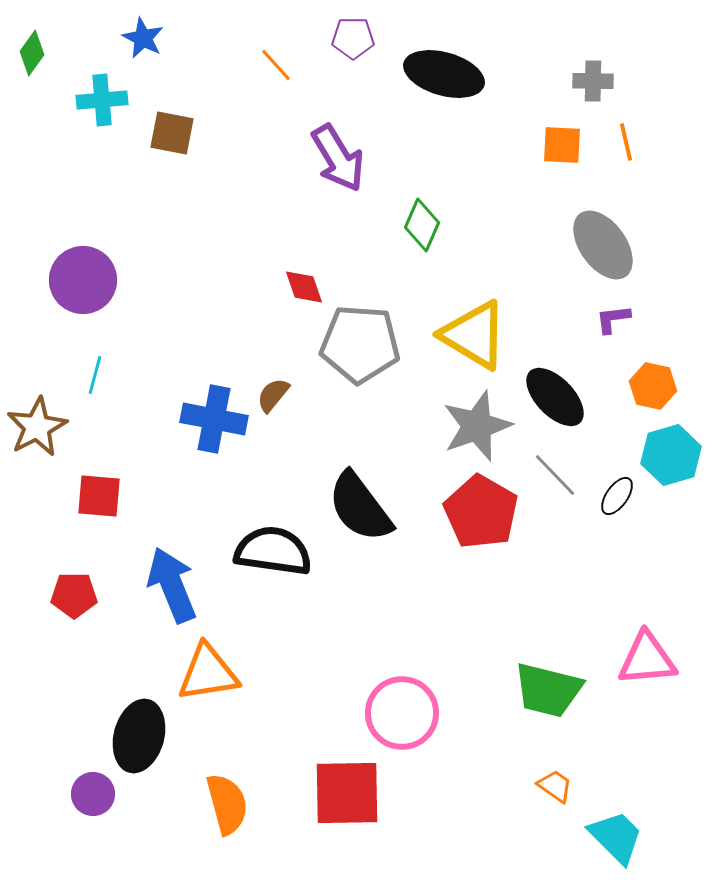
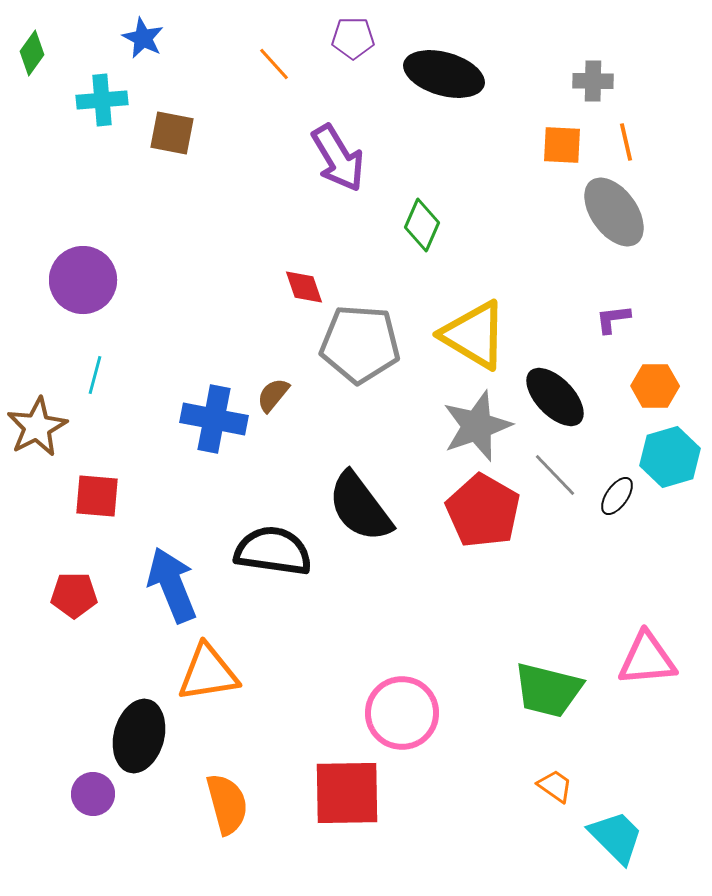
orange line at (276, 65): moved 2 px left, 1 px up
gray ellipse at (603, 245): moved 11 px right, 33 px up
orange hexagon at (653, 386): moved 2 px right; rotated 12 degrees counterclockwise
cyan hexagon at (671, 455): moved 1 px left, 2 px down
red square at (99, 496): moved 2 px left
red pentagon at (481, 512): moved 2 px right, 1 px up
